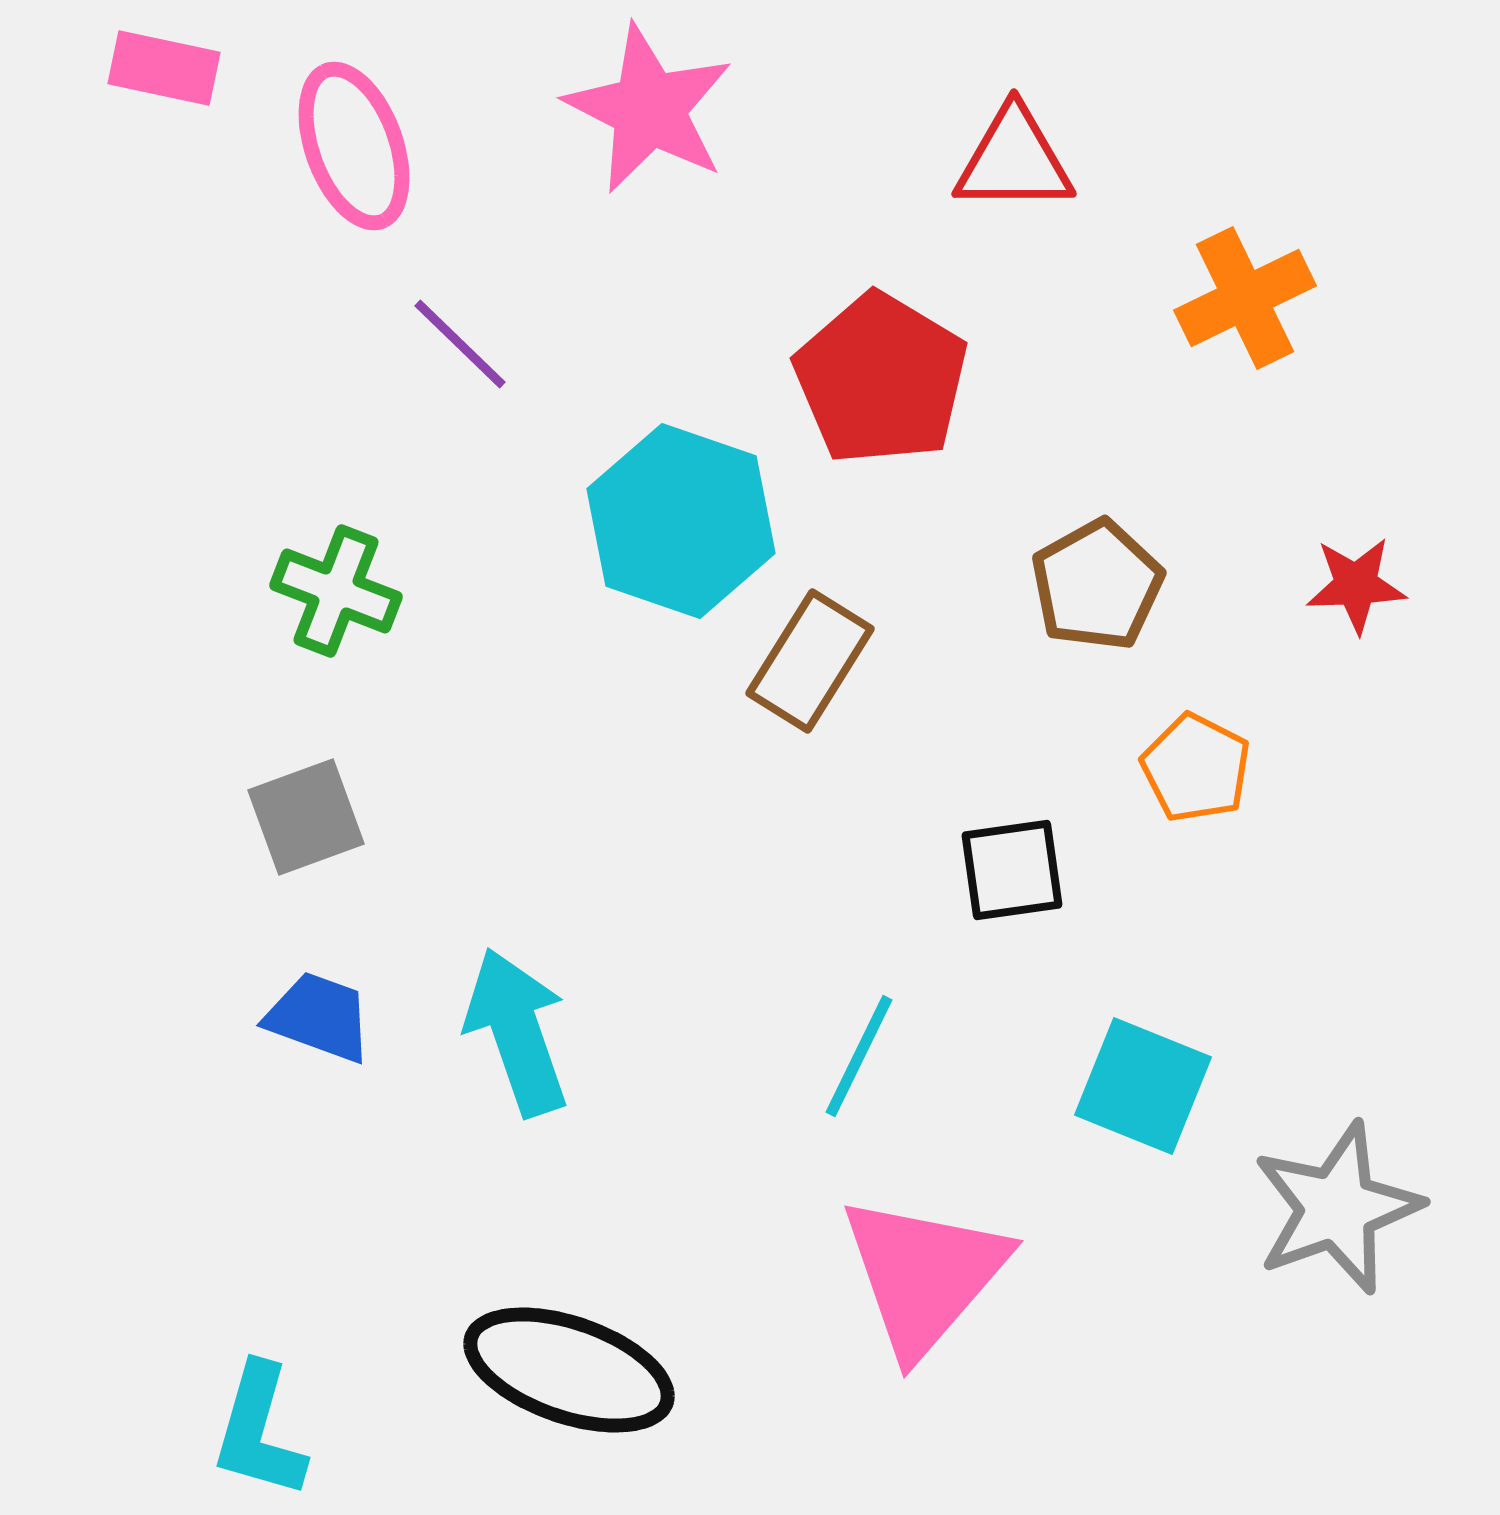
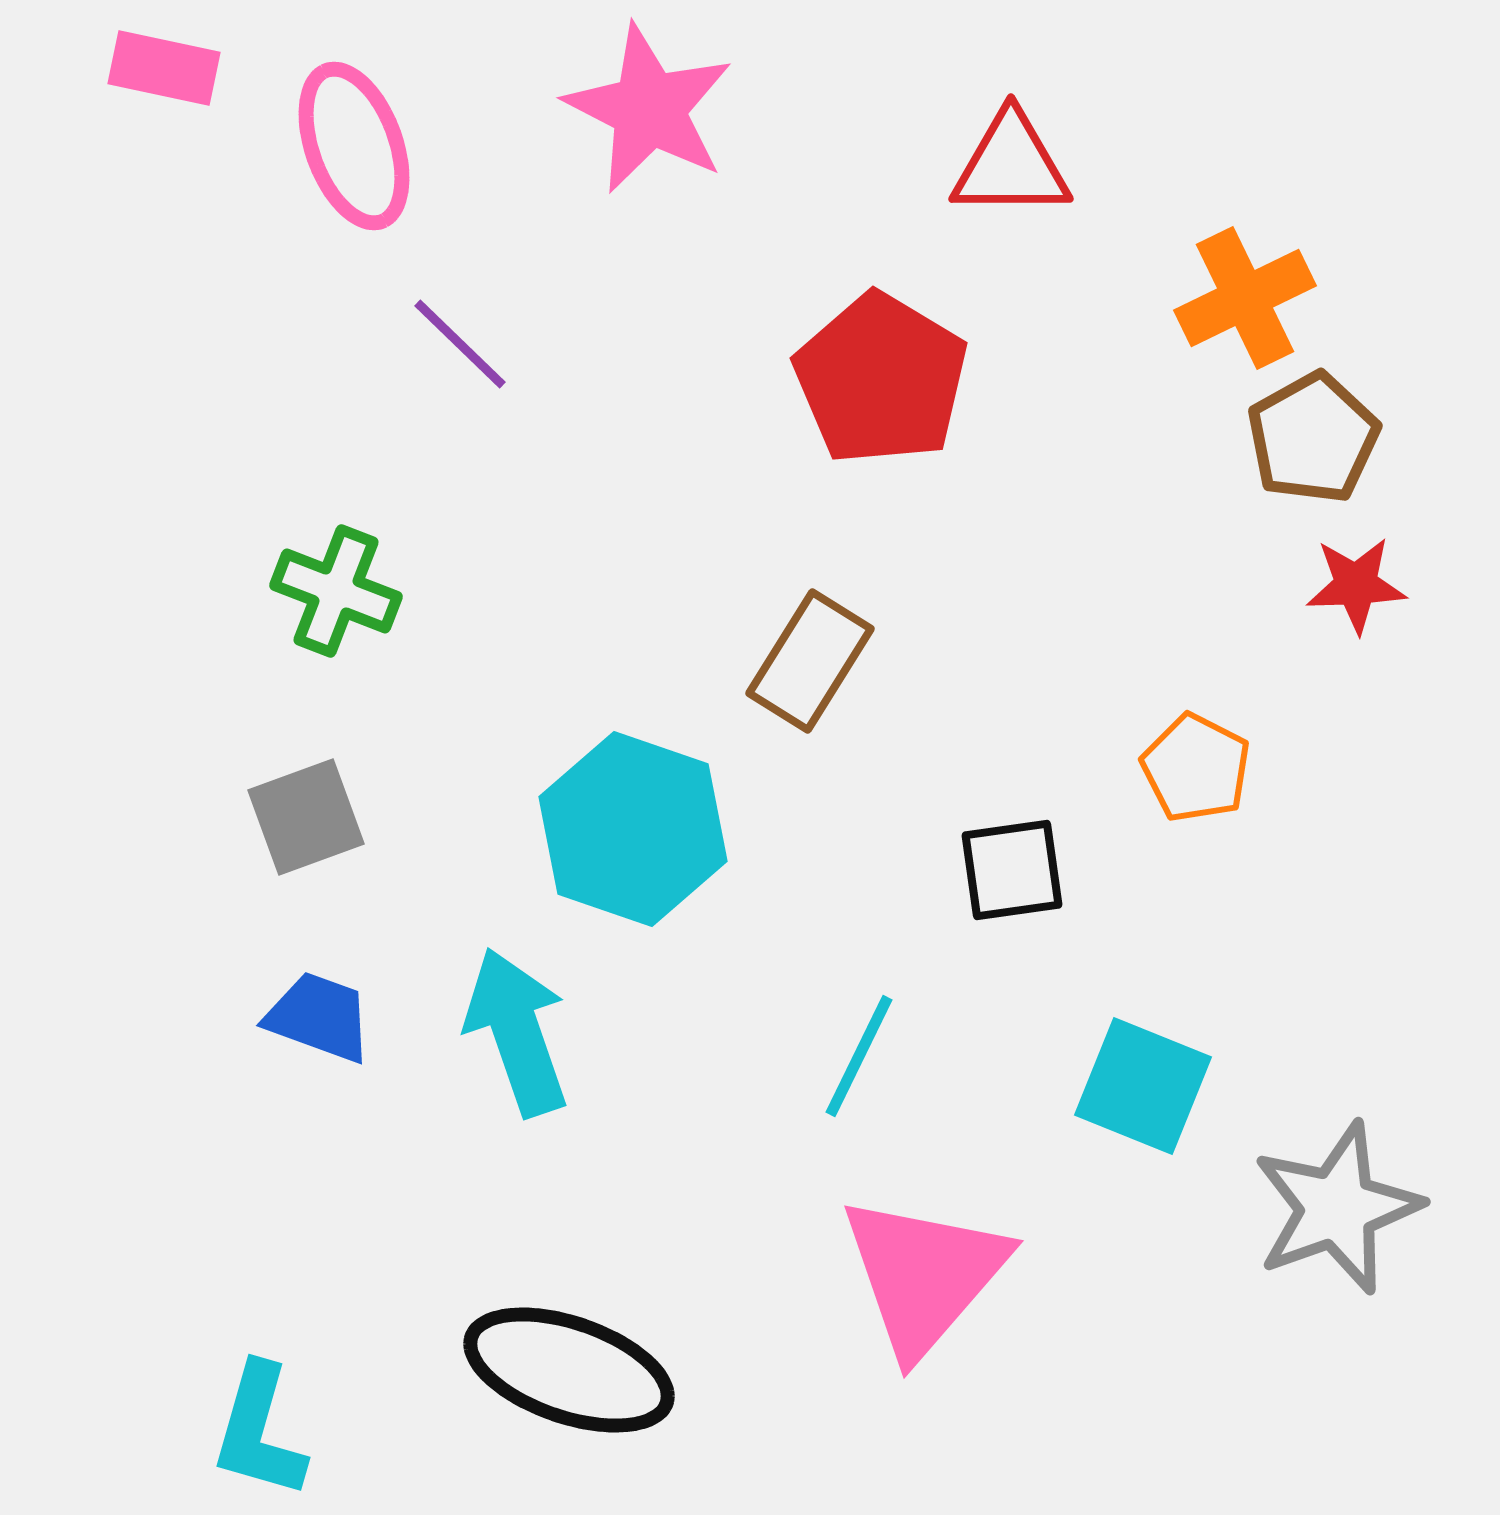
red triangle: moved 3 px left, 5 px down
cyan hexagon: moved 48 px left, 308 px down
brown pentagon: moved 216 px right, 147 px up
